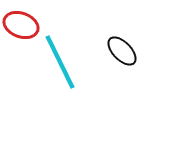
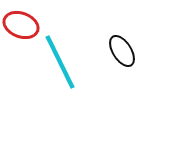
black ellipse: rotated 12 degrees clockwise
